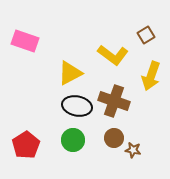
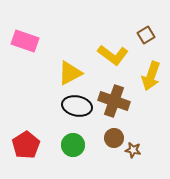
green circle: moved 5 px down
